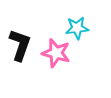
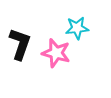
black L-shape: moved 1 px up
